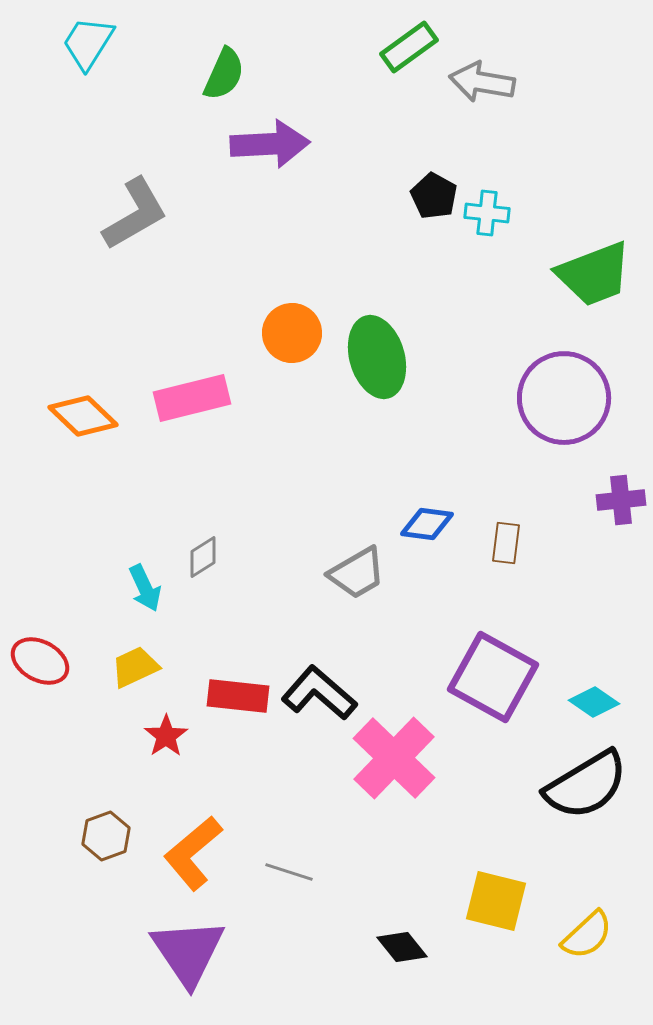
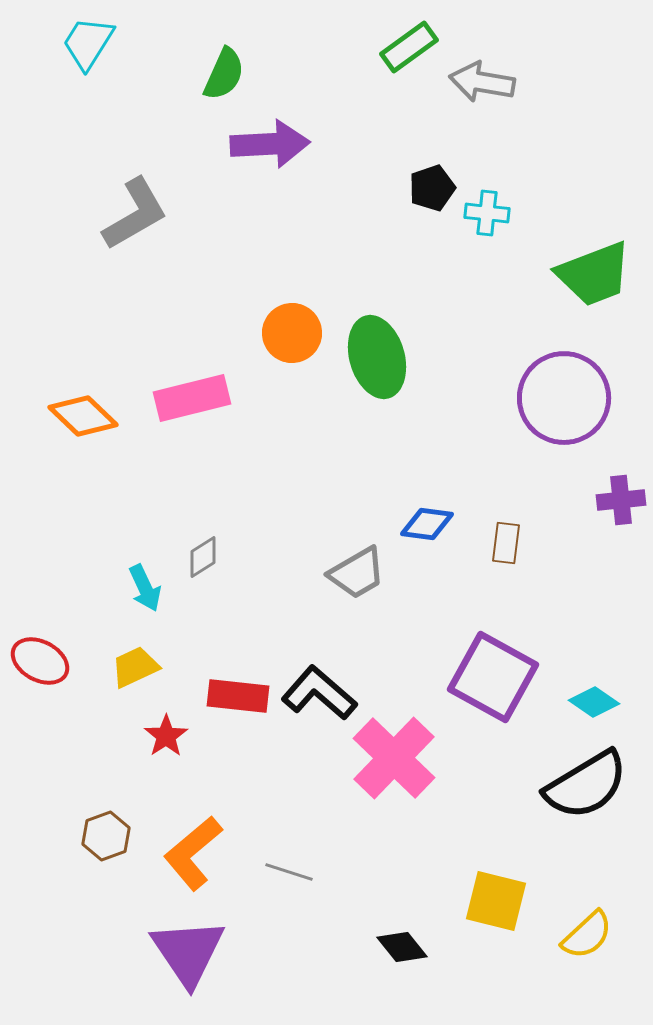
black pentagon: moved 2 px left, 8 px up; rotated 24 degrees clockwise
